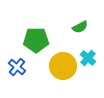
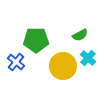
green semicircle: moved 8 px down
blue cross: moved 1 px left, 5 px up
